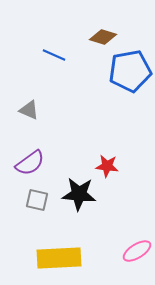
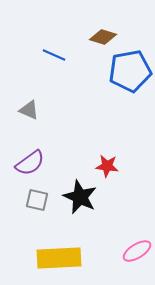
black star: moved 1 px right, 3 px down; rotated 20 degrees clockwise
